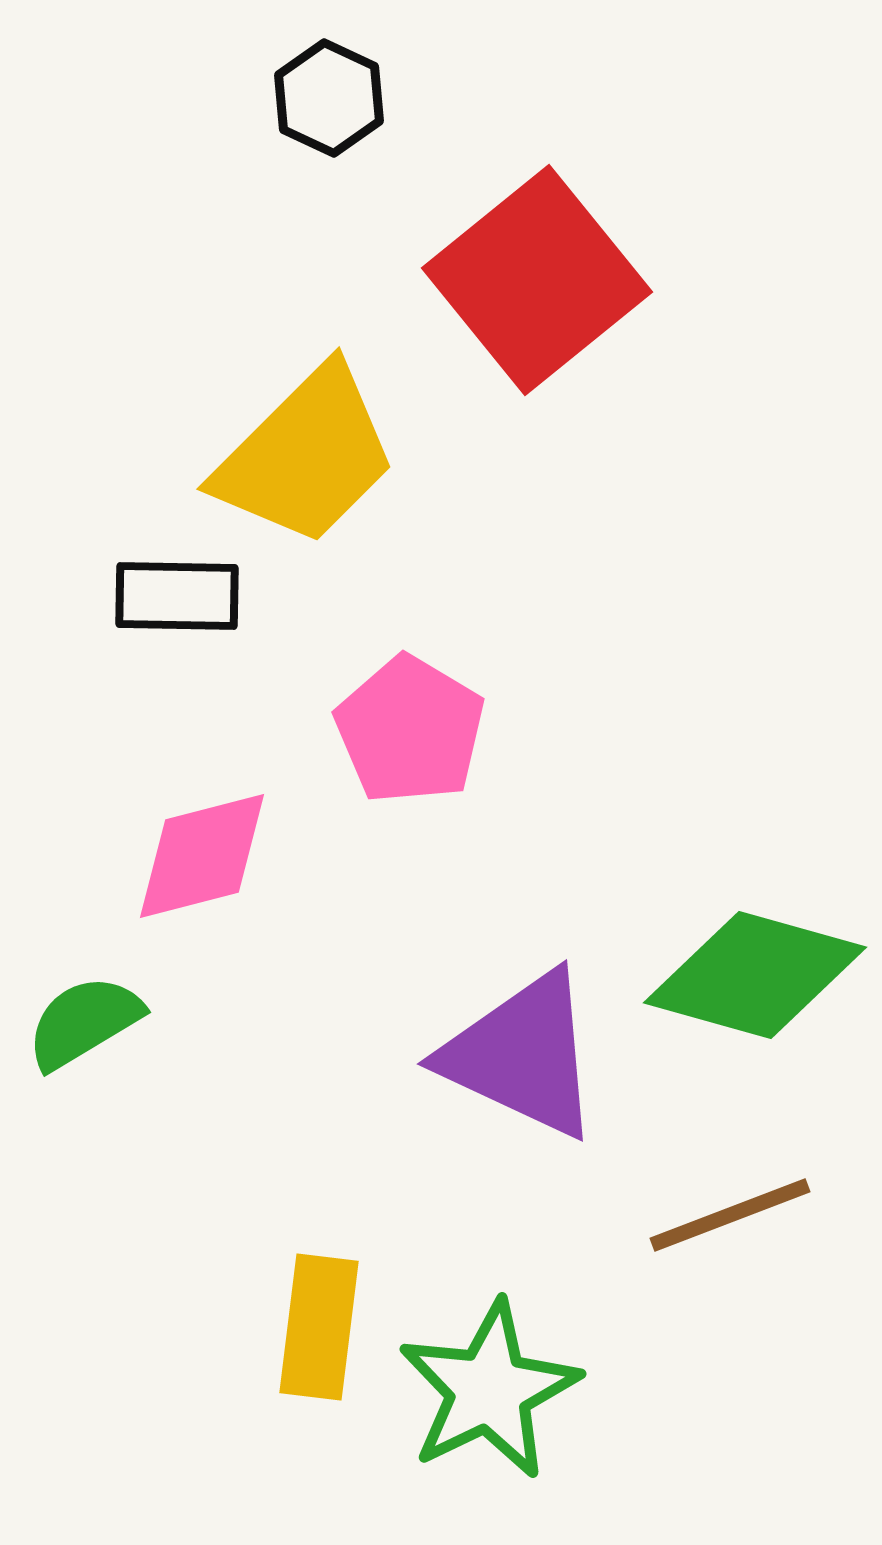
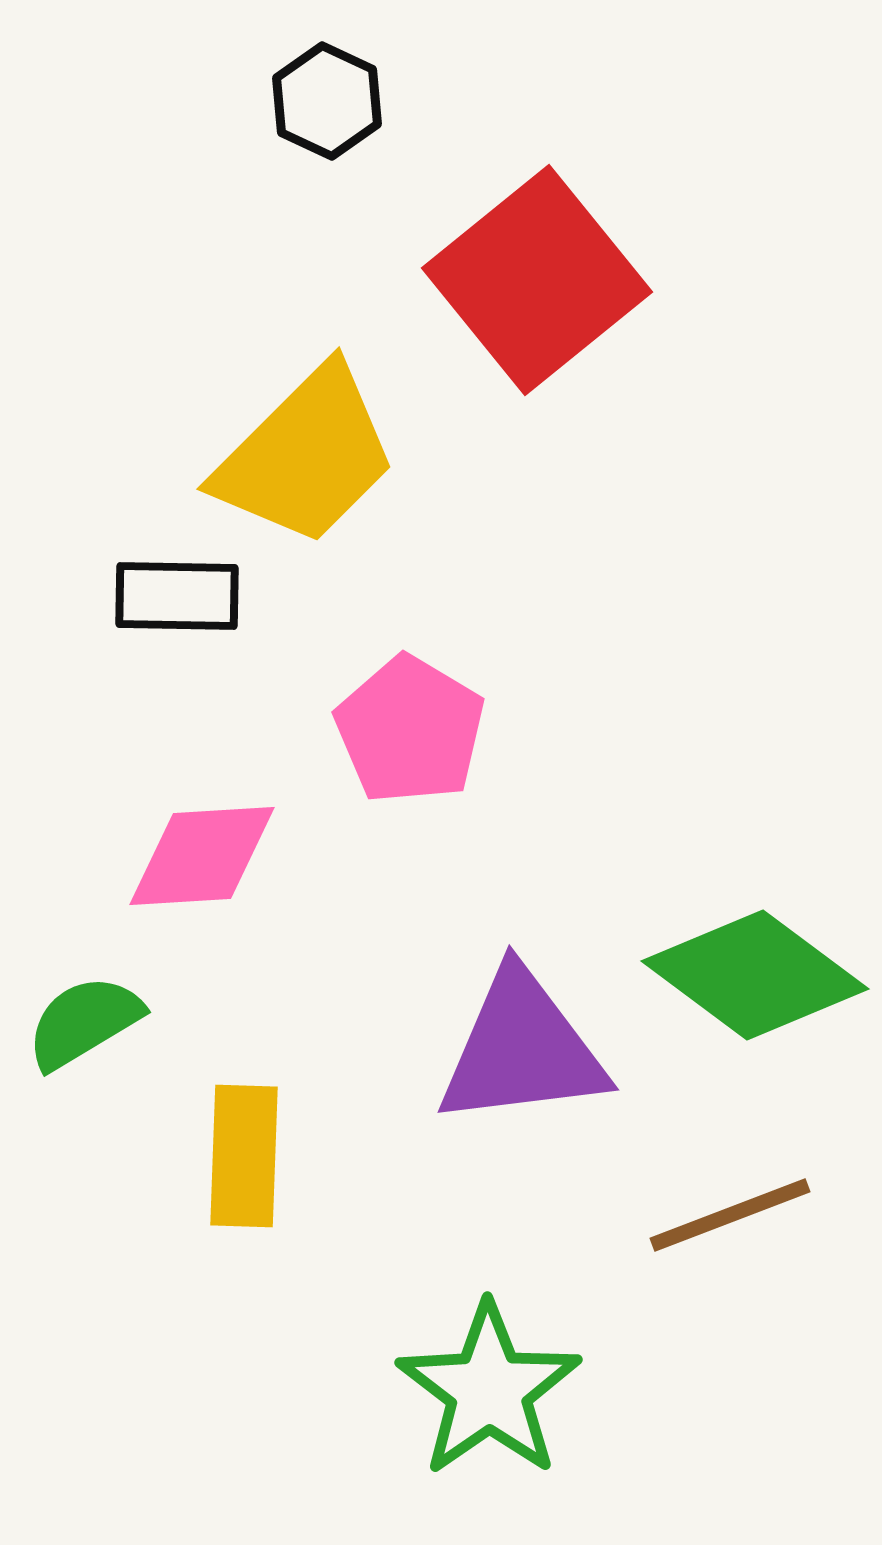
black hexagon: moved 2 px left, 3 px down
pink diamond: rotated 11 degrees clockwise
green diamond: rotated 21 degrees clockwise
purple triangle: moved 6 px up; rotated 32 degrees counterclockwise
yellow rectangle: moved 75 px left, 171 px up; rotated 5 degrees counterclockwise
green star: rotated 9 degrees counterclockwise
